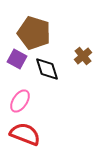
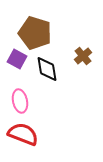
brown pentagon: moved 1 px right
black diamond: rotated 8 degrees clockwise
pink ellipse: rotated 45 degrees counterclockwise
red semicircle: moved 2 px left
